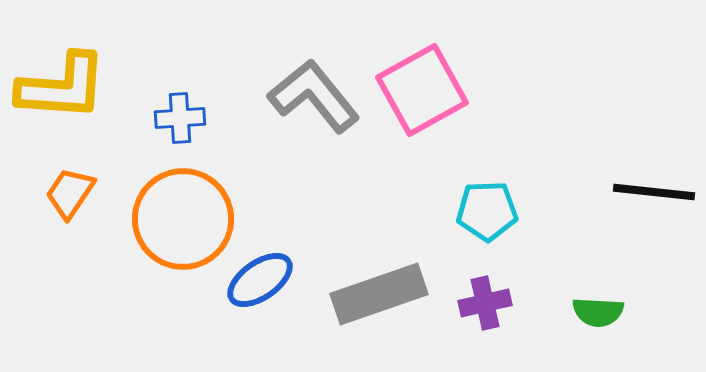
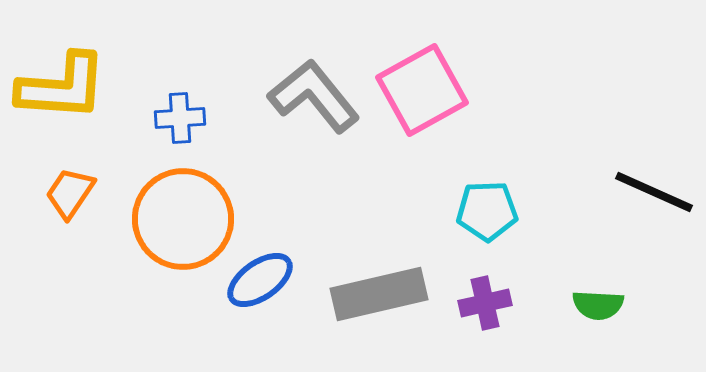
black line: rotated 18 degrees clockwise
gray rectangle: rotated 6 degrees clockwise
green semicircle: moved 7 px up
